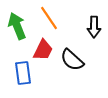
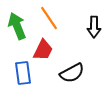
black semicircle: moved 13 px down; rotated 70 degrees counterclockwise
